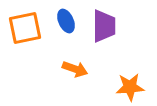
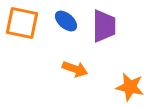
blue ellipse: rotated 25 degrees counterclockwise
orange square: moved 3 px left, 5 px up; rotated 24 degrees clockwise
orange star: rotated 16 degrees clockwise
